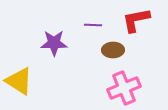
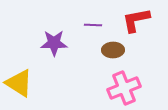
yellow triangle: moved 2 px down
